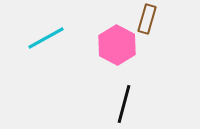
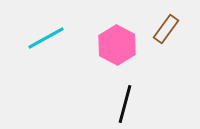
brown rectangle: moved 19 px right, 10 px down; rotated 20 degrees clockwise
black line: moved 1 px right
